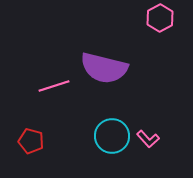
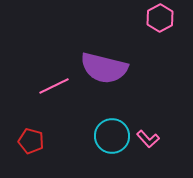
pink line: rotated 8 degrees counterclockwise
